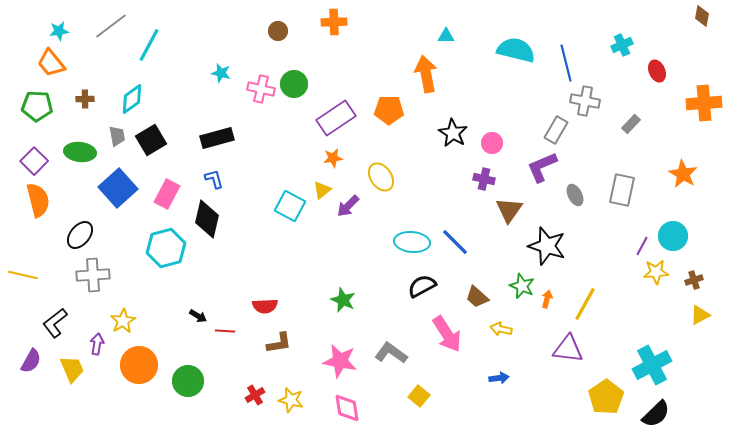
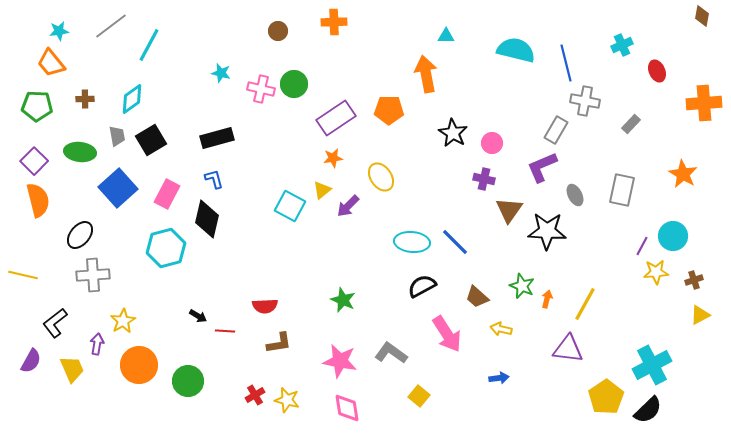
black star at (547, 246): moved 15 px up; rotated 15 degrees counterclockwise
yellow star at (291, 400): moved 4 px left
black semicircle at (656, 414): moved 8 px left, 4 px up
